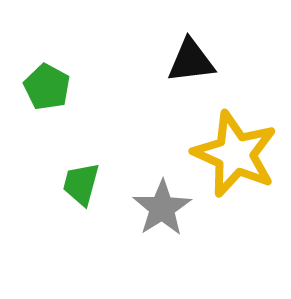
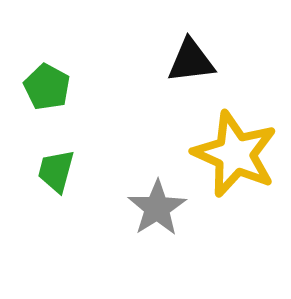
green trapezoid: moved 25 px left, 13 px up
gray star: moved 5 px left
